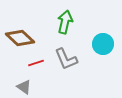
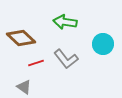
green arrow: rotated 95 degrees counterclockwise
brown diamond: moved 1 px right
gray L-shape: rotated 15 degrees counterclockwise
